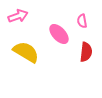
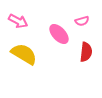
pink arrow: moved 5 px down; rotated 48 degrees clockwise
pink semicircle: rotated 96 degrees counterclockwise
yellow semicircle: moved 2 px left, 2 px down
